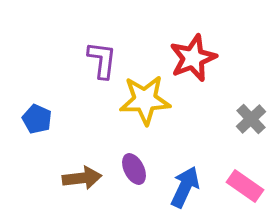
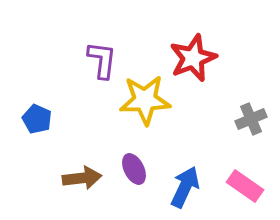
gray cross: rotated 20 degrees clockwise
